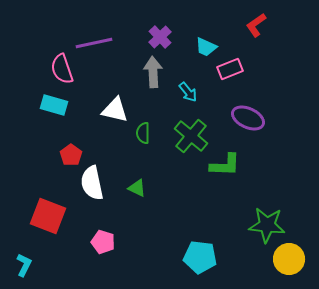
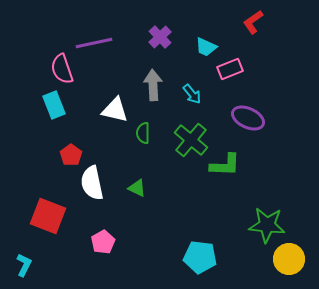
red L-shape: moved 3 px left, 3 px up
gray arrow: moved 13 px down
cyan arrow: moved 4 px right, 2 px down
cyan rectangle: rotated 52 degrees clockwise
green cross: moved 4 px down
pink pentagon: rotated 25 degrees clockwise
